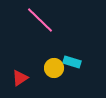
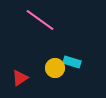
pink line: rotated 8 degrees counterclockwise
yellow circle: moved 1 px right
